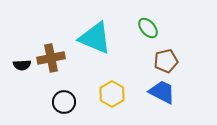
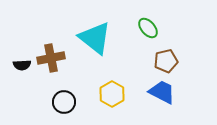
cyan triangle: rotated 15 degrees clockwise
